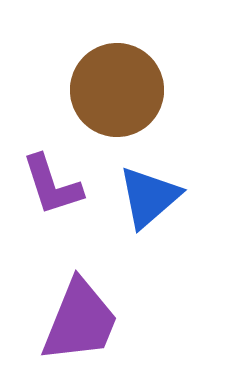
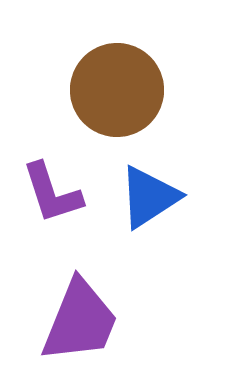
purple L-shape: moved 8 px down
blue triangle: rotated 8 degrees clockwise
